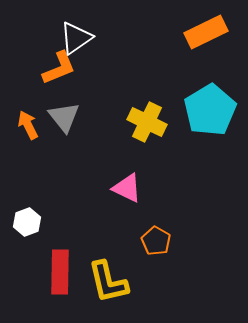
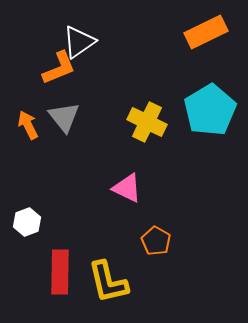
white triangle: moved 3 px right, 4 px down
